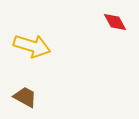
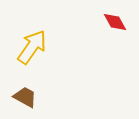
yellow arrow: moved 1 px down; rotated 72 degrees counterclockwise
